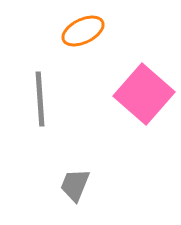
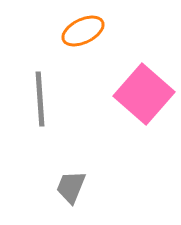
gray trapezoid: moved 4 px left, 2 px down
